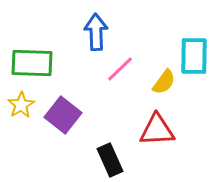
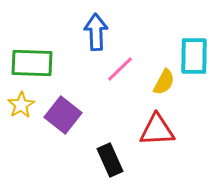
yellow semicircle: rotated 8 degrees counterclockwise
